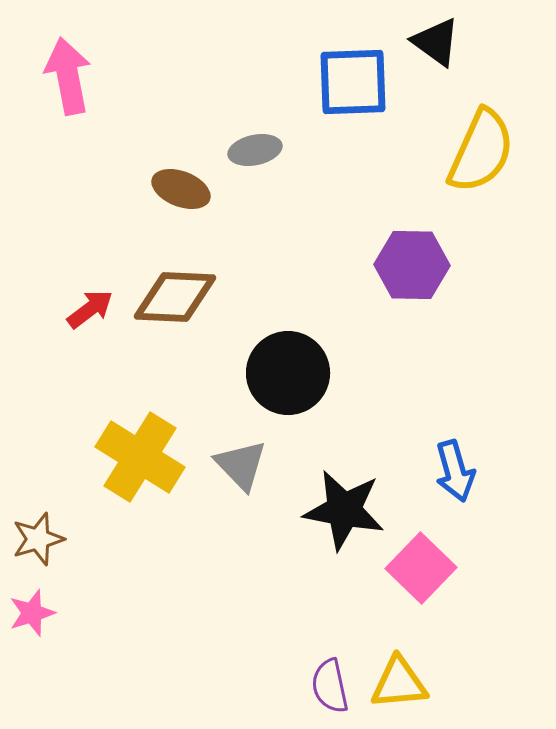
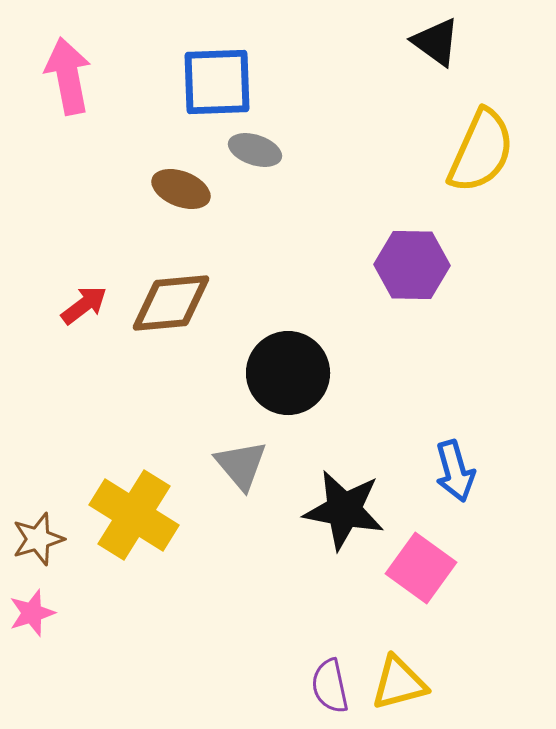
blue square: moved 136 px left
gray ellipse: rotated 30 degrees clockwise
brown diamond: moved 4 px left, 6 px down; rotated 8 degrees counterclockwise
red arrow: moved 6 px left, 4 px up
yellow cross: moved 6 px left, 58 px down
gray triangle: rotated 4 degrees clockwise
pink square: rotated 8 degrees counterclockwise
yellow triangle: rotated 10 degrees counterclockwise
